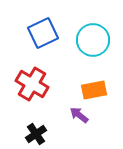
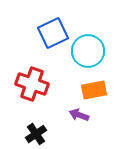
blue square: moved 10 px right
cyan circle: moved 5 px left, 11 px down
red cross: rotated 12 degrees counterclockwise
purple arrow: rotated 18 degrees counterclockwise
